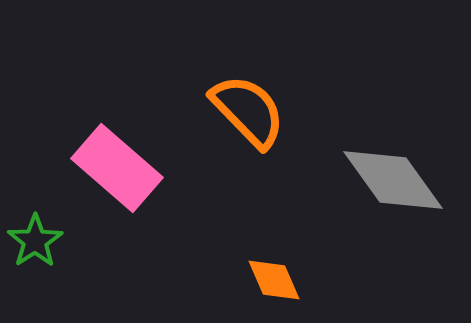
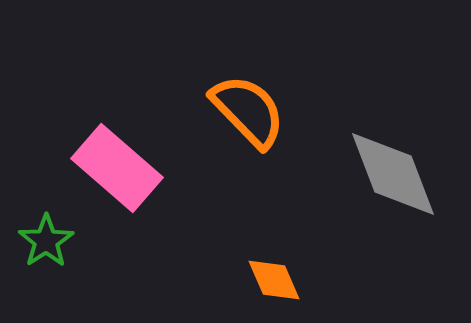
gray diamond: moved 6 px up; rotated 15 degrees clockwise
green star: moved 11 px right
